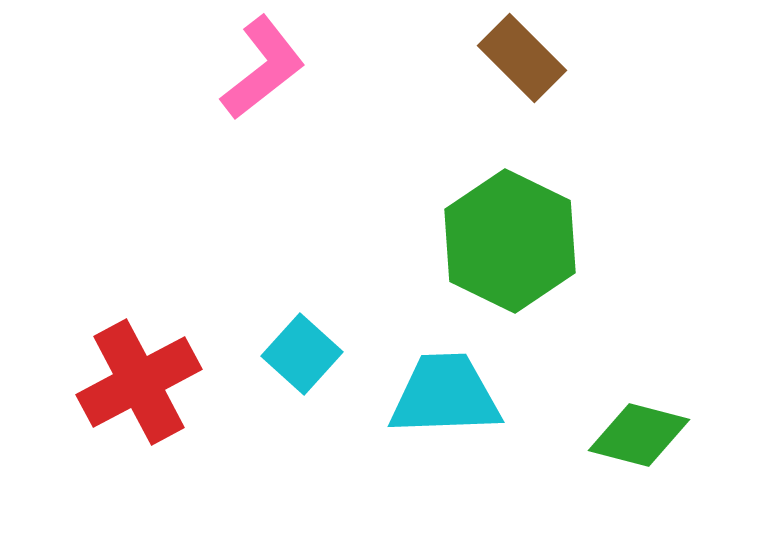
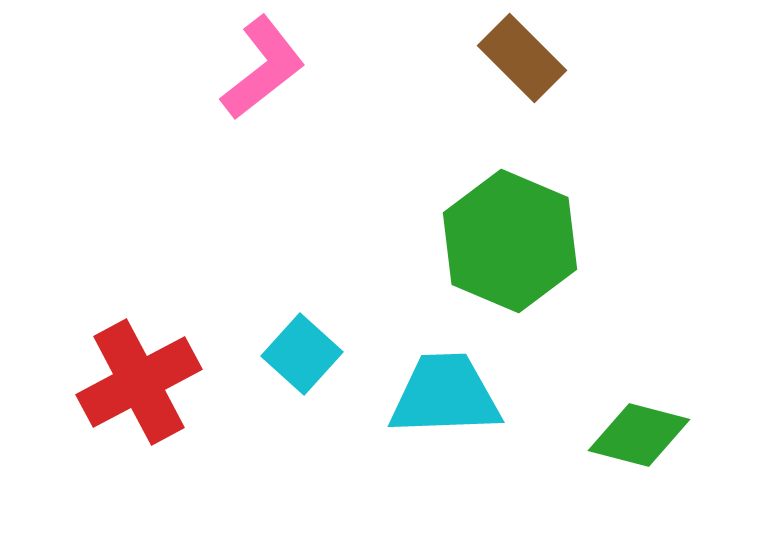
green hexagon: rotated 3 degrees counterclockwise
